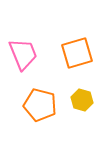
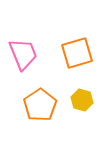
orange pentagon: rotated 24 degrees clockwise
